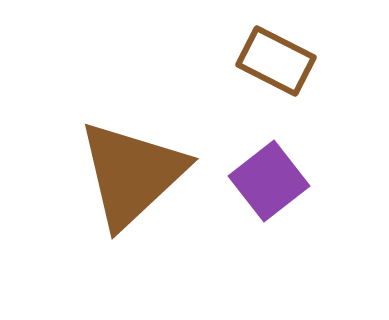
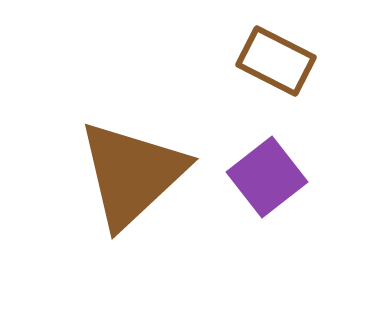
purple square: moved 2 px left, 4 px up
